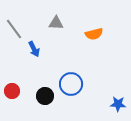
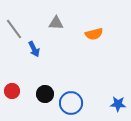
blue circle: moved 19 px down
black circle: moved 2 px up
